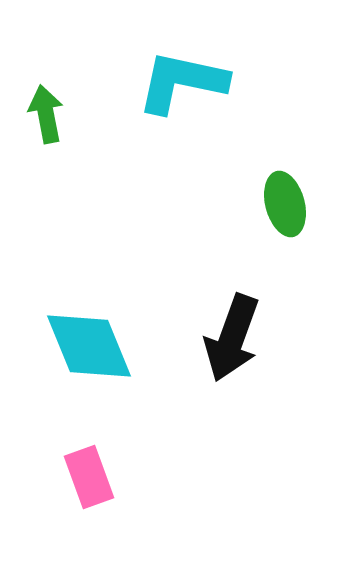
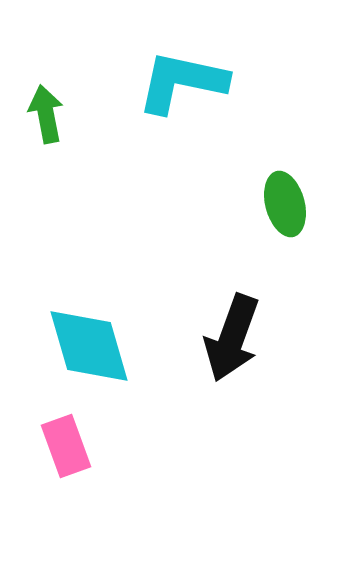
cyan diamond: rotated 6 degrees clockwise
pink rectangle: moved 23 px left, 31 px up
